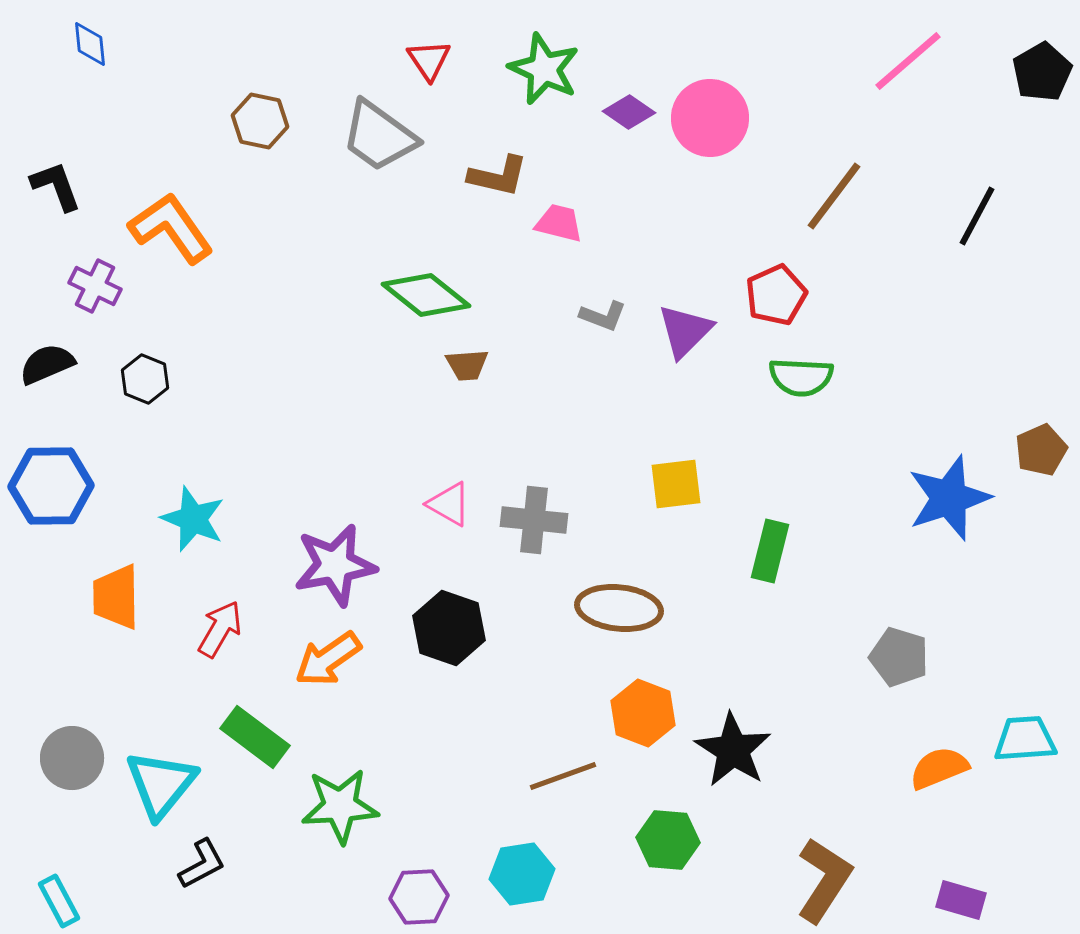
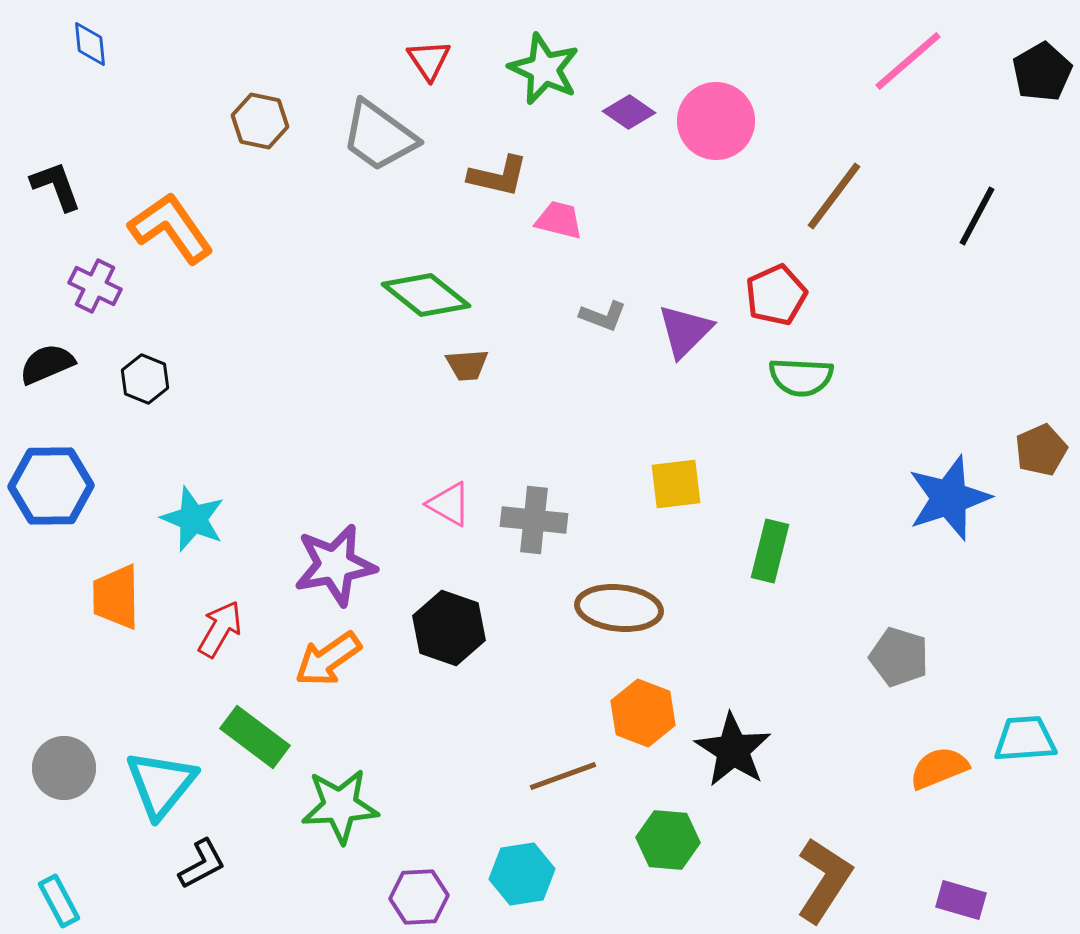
pink circle at (710, 118): moved 6 px right, 3 px down
pink trapezoid at (559, 223): moved 3 px up
gray circle at (72, 758): moved 8 px left, 10 px down
